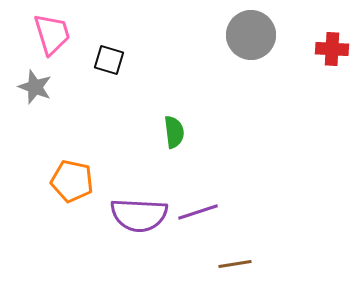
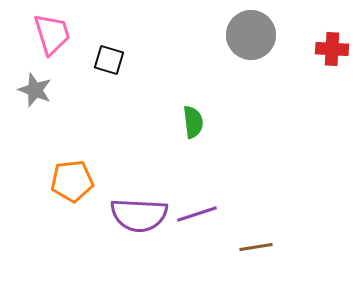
gray star: moved 3 px down
green semicircle: moved 19 px right, 10 px up
orange pentagon: rotated 18 degrees counterclockwise
purple line: moved 1 px left, 2 px down
brown line: moved 21 px right, 17 px up
